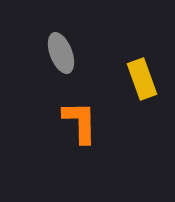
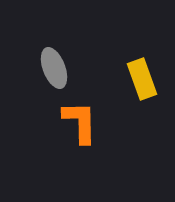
gray ellipse: moved 7 px left, 15 px down
